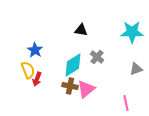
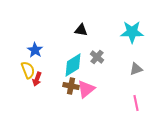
brown cross: moved 1 px right
pink line: moved 10 px right
